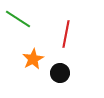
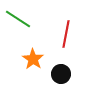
orange star: rotated 10 degrees counterclockwise
black circle: moved 1 px right, 1 px down
